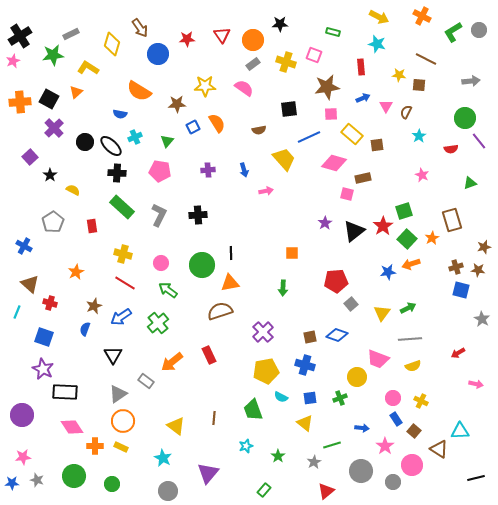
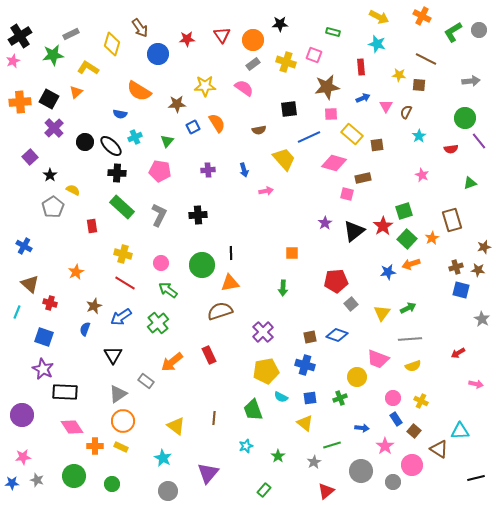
gray pentagon at (53, 222): moved 15 px up
